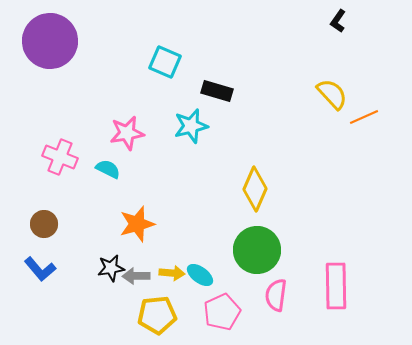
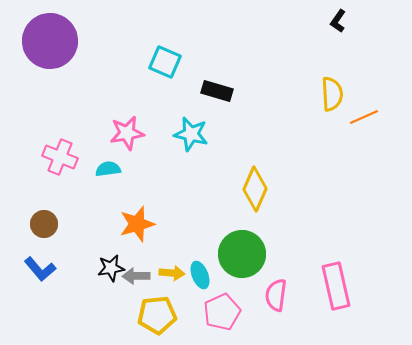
yellow semicircle: rotated 40 degrees clockwise
cyan star: moved 8 px down; rotated 28 degrees clockwise
cyan semicircle: rotated 35 degrees counterclockwise
green circle: moved 15 px left, 4 px down
cyan ellipse: rotated 32 degrees clockwise
pink rectangle: rotated 12 degrees counterclockwise
